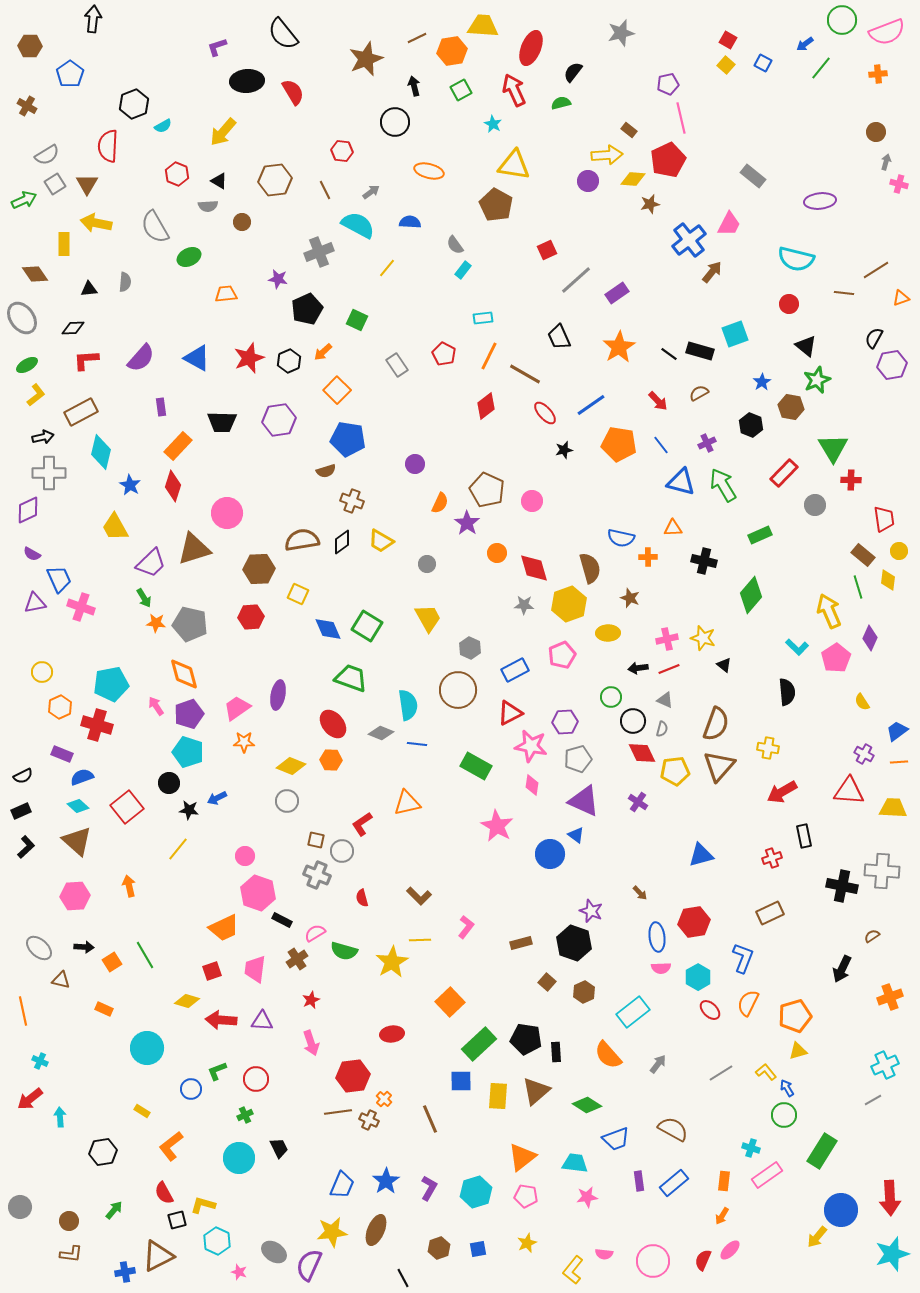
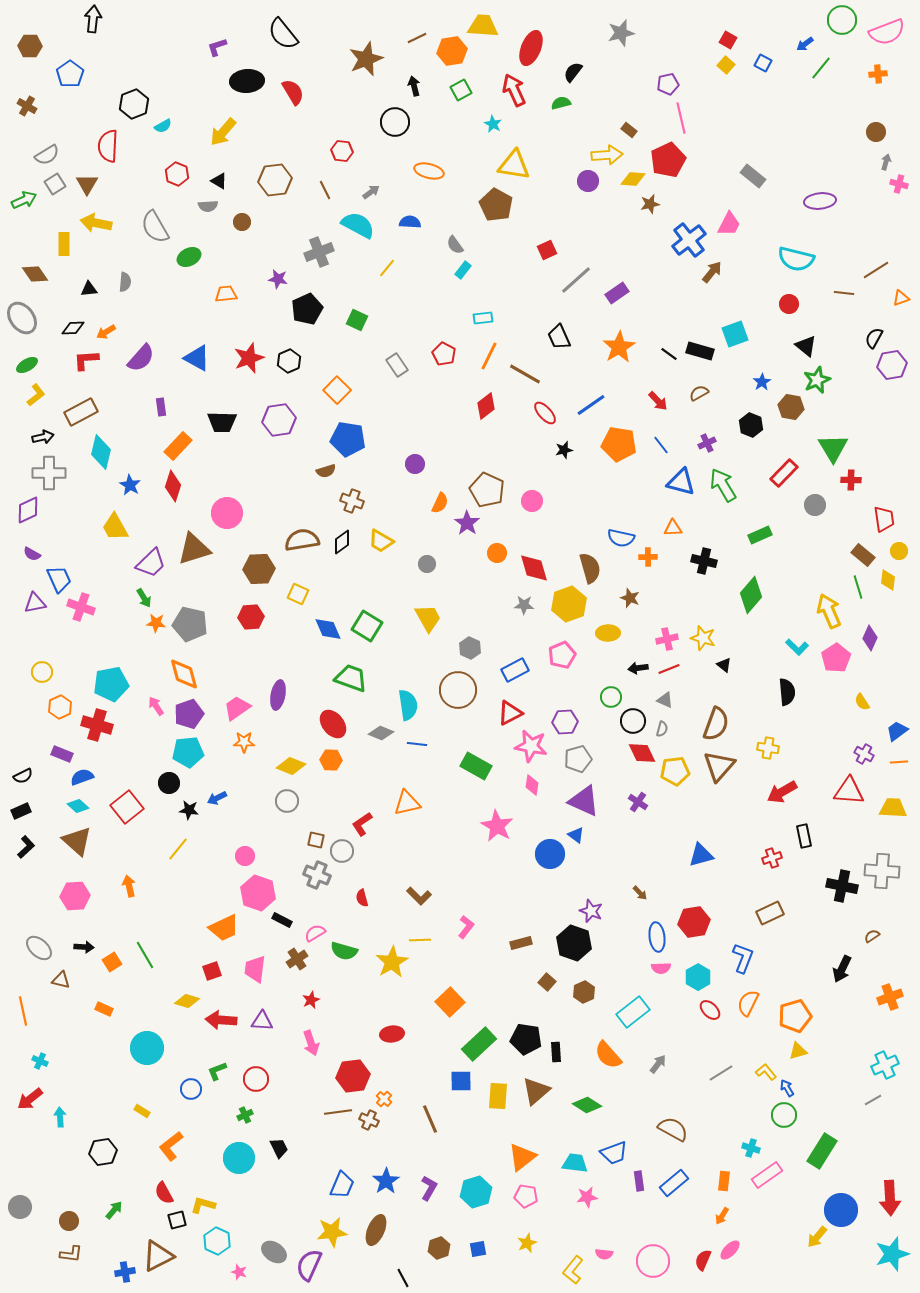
orange arrow at (323, 352): moved 217 px left, 20 px up; rotated 12 degrees clockwise
cyan pentagon at (188, 752): rotated 24 degrees counterclockwise
blue trapezoid at (616, 1139): moved 2 px left, 14 px down
